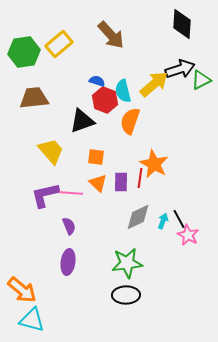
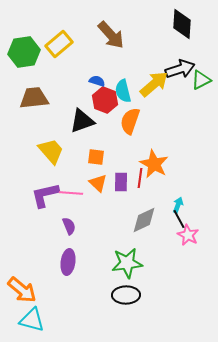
gray diamond: moved 6 px right, 3 px down
cyan arrow: moved 15 px right, 16 px up
